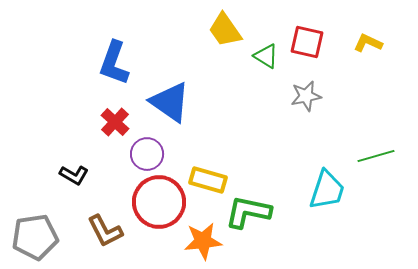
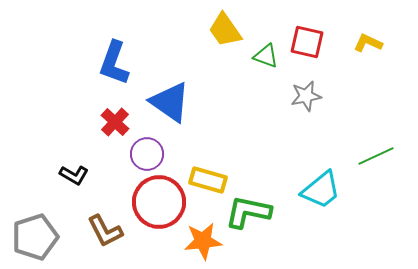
green triangle: rotated 12 degrees counterclockwise
green line: rotated 9 degrees counterclockwise
cyan trapezoid: moved 6 px left; rotated 33 degrees clockwise
gray pentagon: rotated 9 degrees counterclockwise
